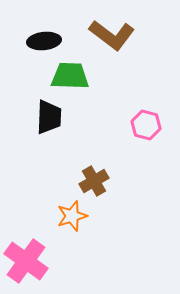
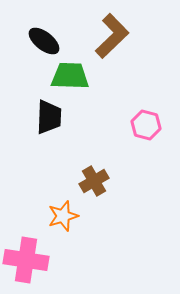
brown L-shape: moved 1 px down; rotated 81 degrees counterclockwise
black ellipse: rotated 44 degrees clockwise
orange star: moved 9 px left
pink cross: moved 1 px up; rotated 27 degrees counterclockwise
